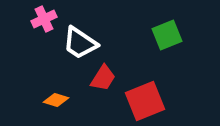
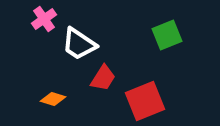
pink cross: rotated 10 degrees counterclockwise
white trapezoid: moved 1 px left, 1 px down
orange diamond: moved 3 px left, 1 px up
